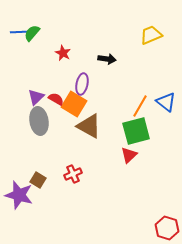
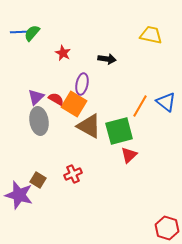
yellow trapezoid: rotated 35 degrees clockwise
green square: moved 17 px left
